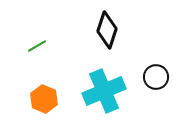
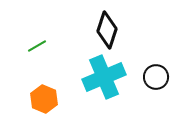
cyan cross: moved 14 px up
